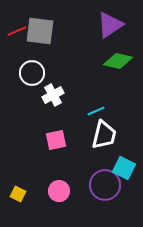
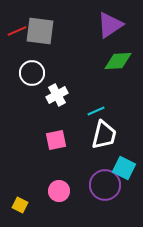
green diamond: rotated 16 degrees counterclockwise
white cross: moved 4 px right
yellow square: moved 2 px right, 11 px down
